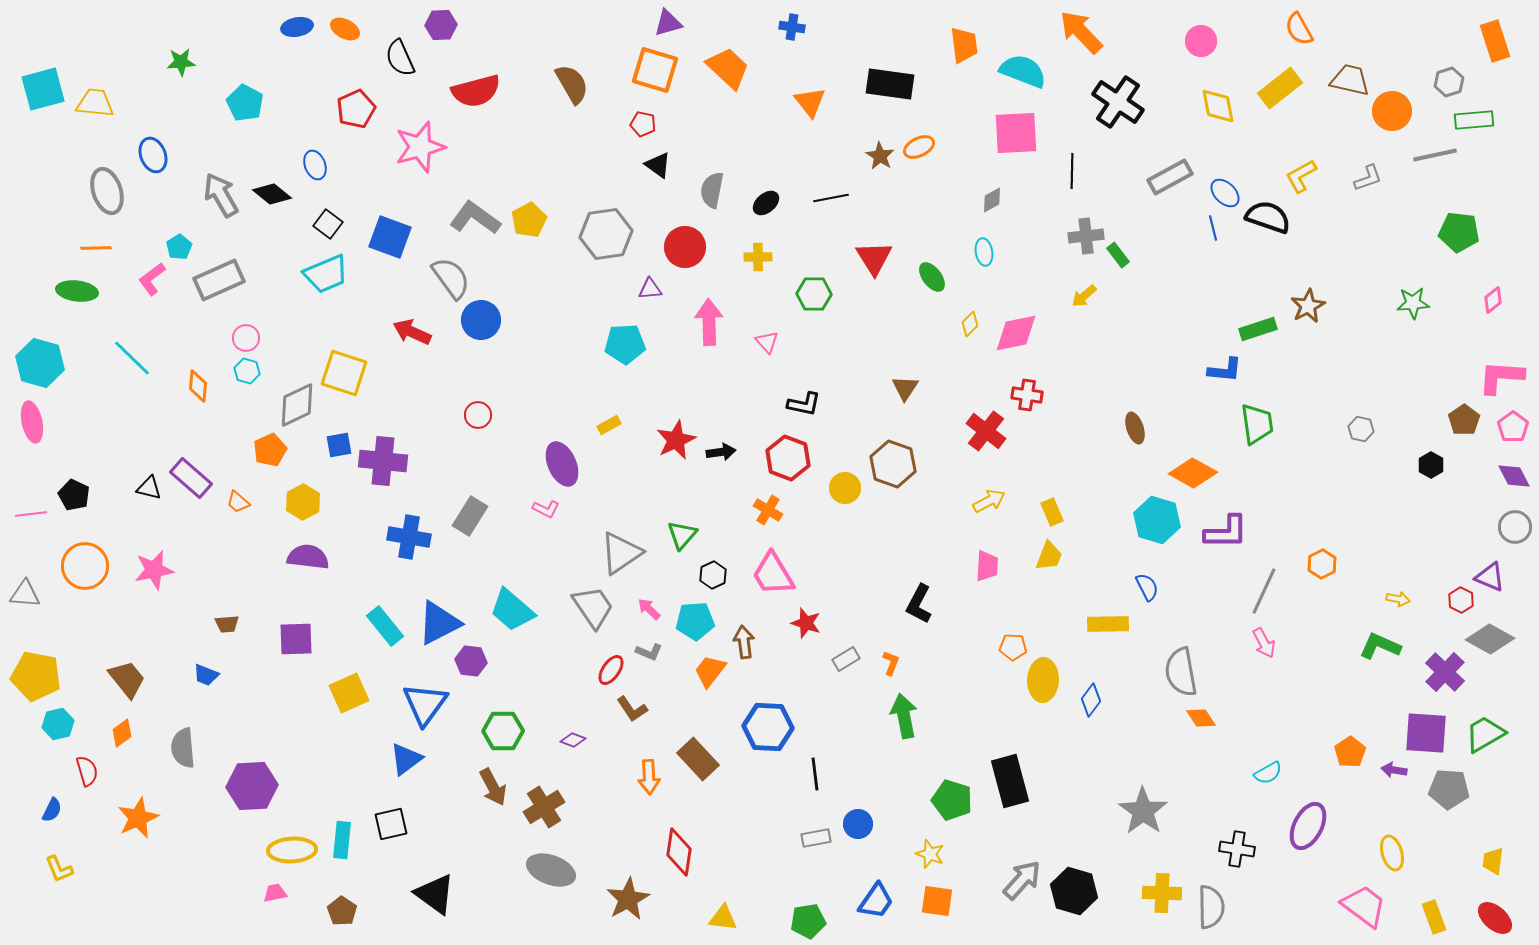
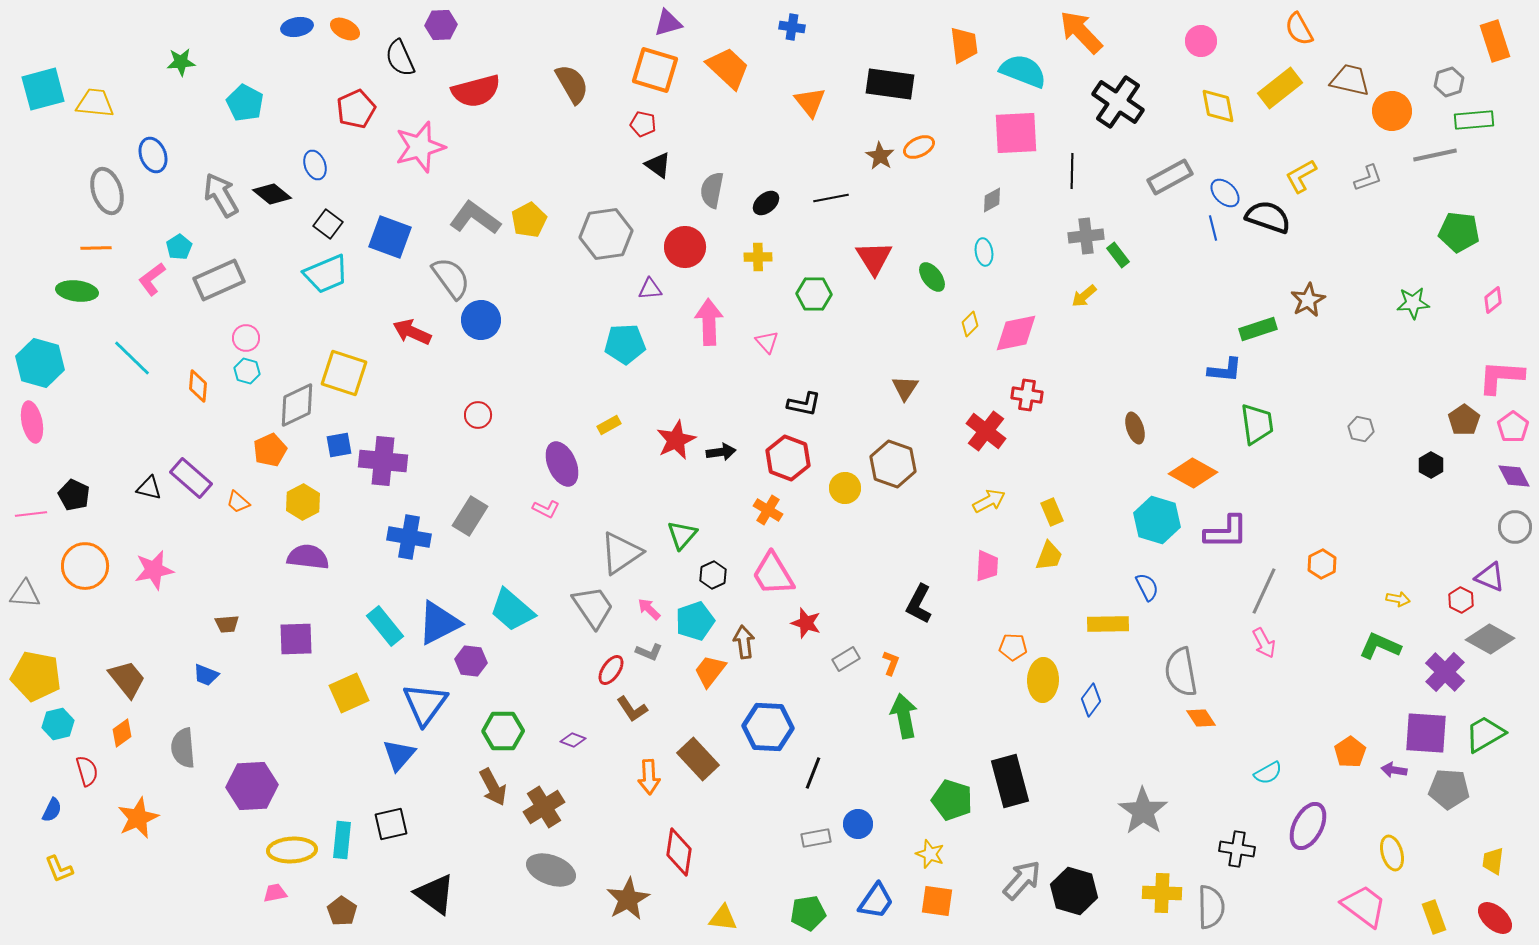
brown star at (1308, 306): moved 6 px up
cyan pentagon at (695, 621): rotated 15 degrees counterclockwise
blue triangle at (406, 759): moved 7 px left, 4 px up; rotated 12 degrees counterclockwise
black line at (815, 774): moved 2 px left, 1 px up; rotated 28 degrees clockwise
green pentagon at (808, 921): moved 8 px up
